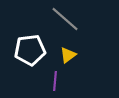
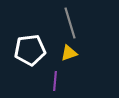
gray line: moved 5 px right, 4 px down; rotated 32 degrees clockwise
yellow triangle: moved 1 px right, 2 px up; rotated 18 degrees clockwise
